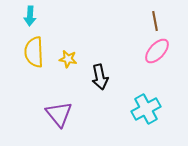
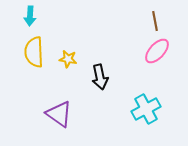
purple triangle: rotated 16 degrees counterclockwise
